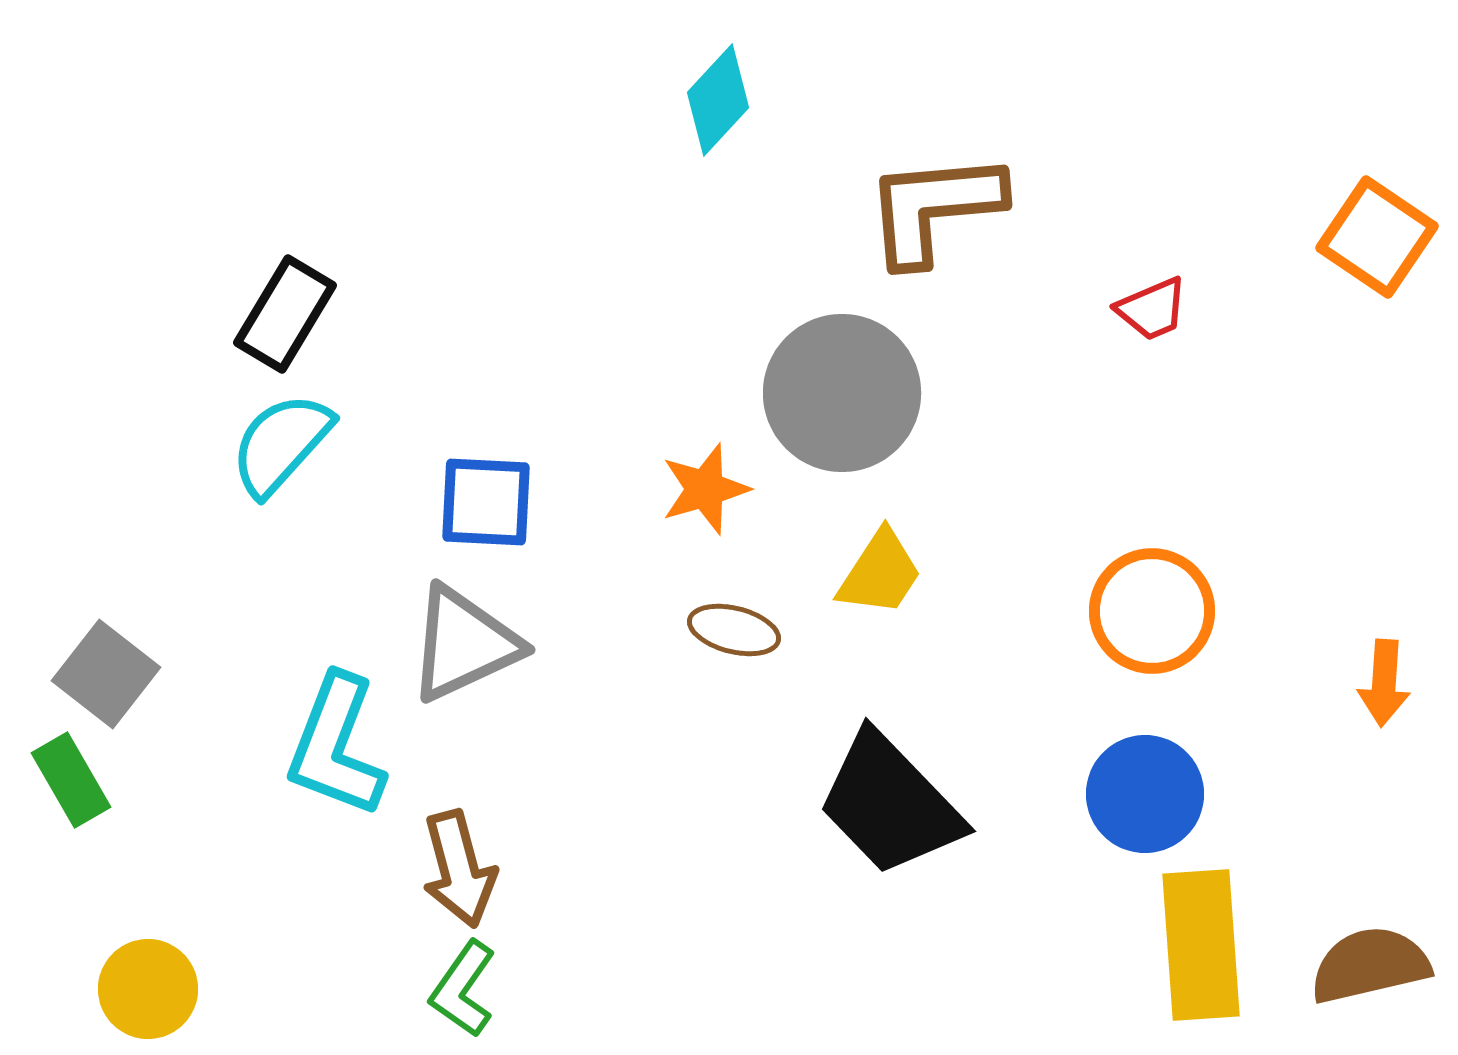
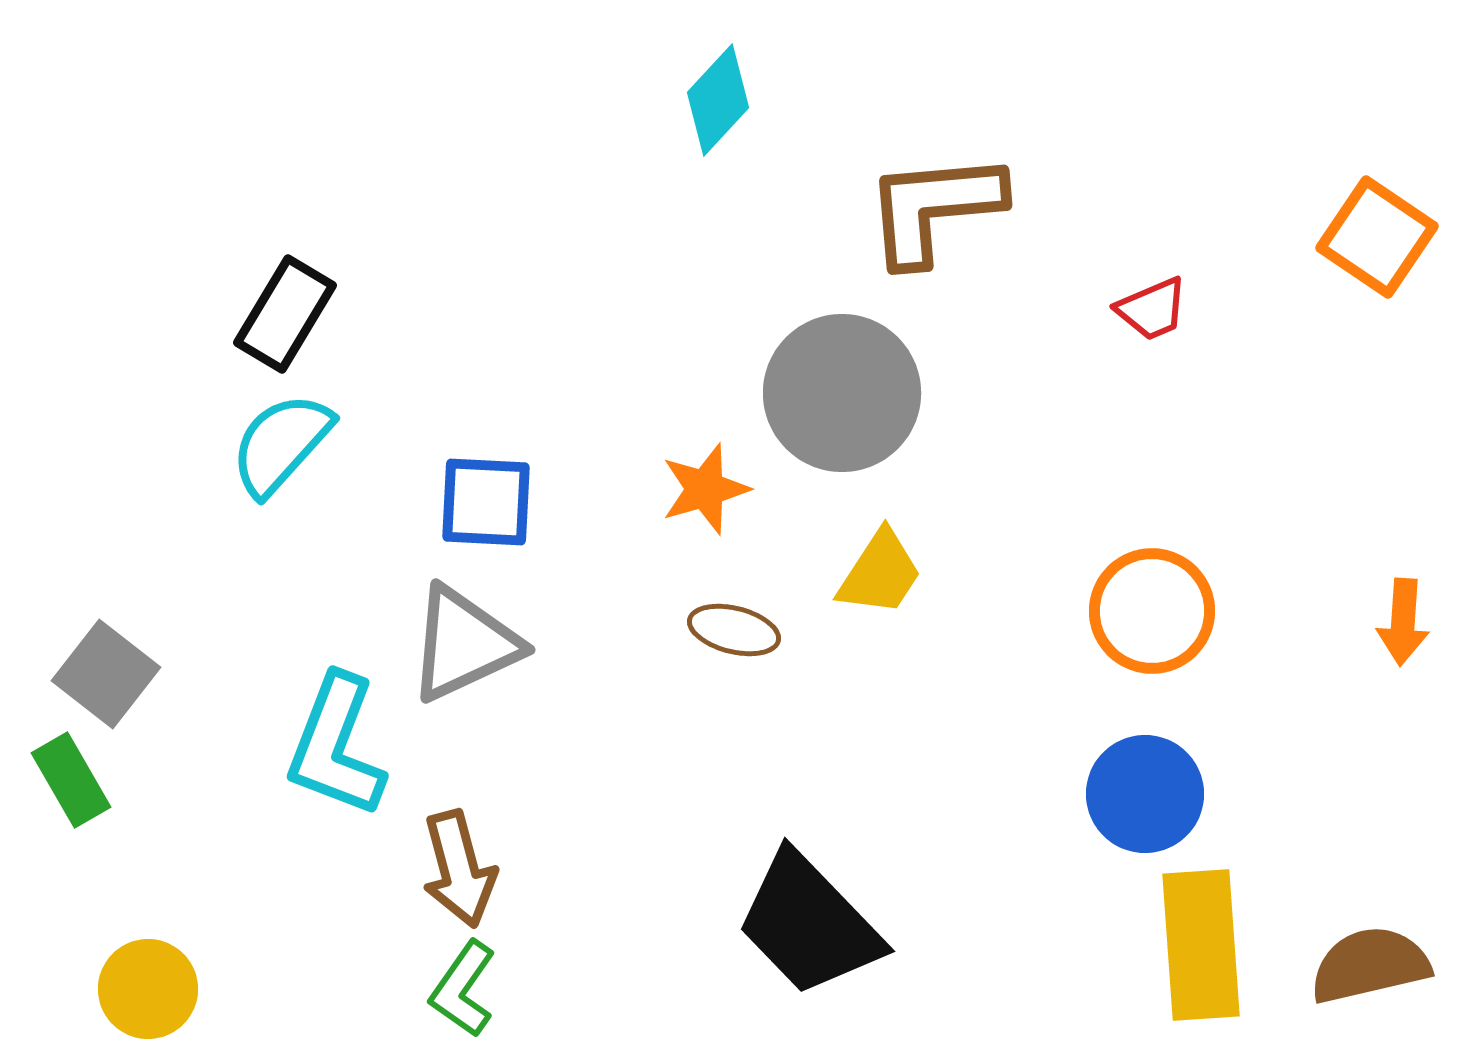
orange arrow: moved 19 px right, 61 px up
black trapezoid: moved 81 px left, 120 px down
